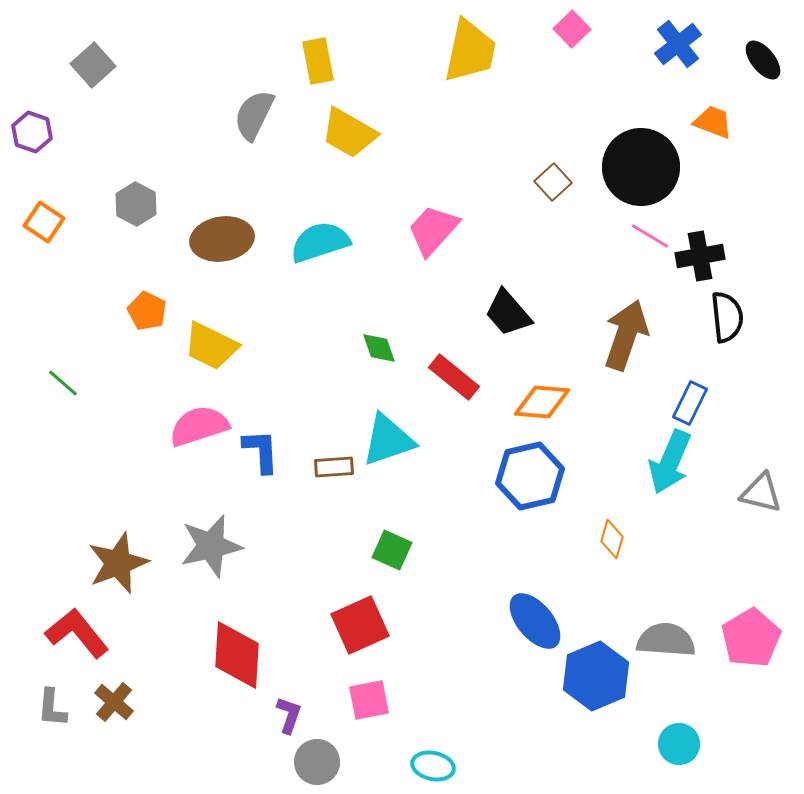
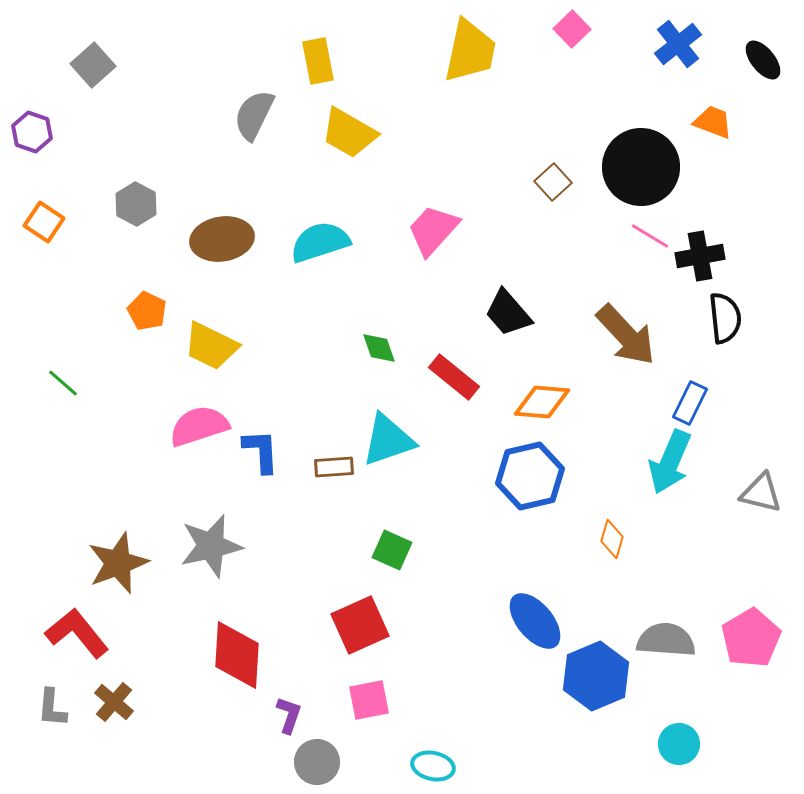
black semicircle at (727, 317): moved 2 px left, 1 px down
brown arrow at (626, 335): rotated 118 degrees clockwise
